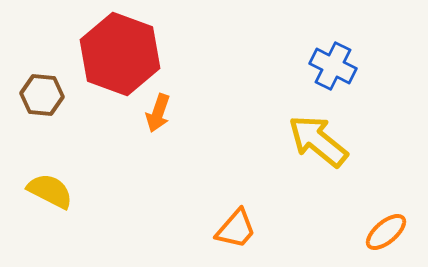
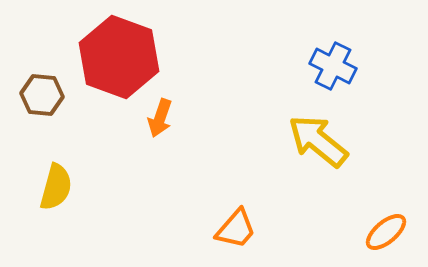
red hexagon: moved 1 px left, 3 px down
orange arrow: moved 2 px right, 5 px down
yellow semicircle: moved 6 px right, 4 px up; rotated 78 degrees clockwise
